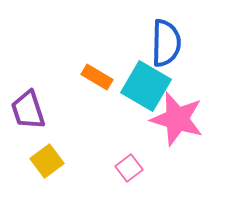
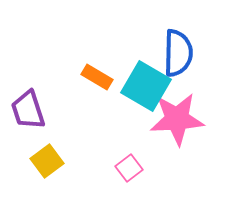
blue semicircle: moved 12 px right, 10 px down
pink star: rotated 20 degrees counterclockwise
